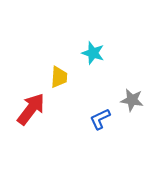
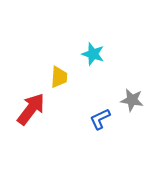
cyan star: moved 1 px down
